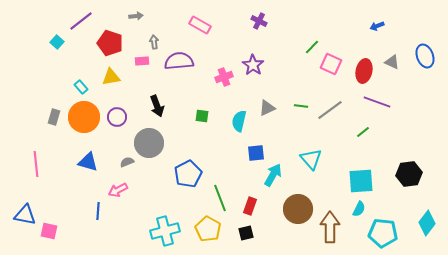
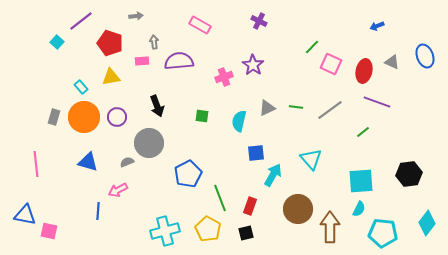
green line at (301, 106): moved 5 px left, 1 px down
